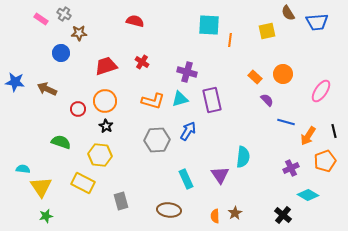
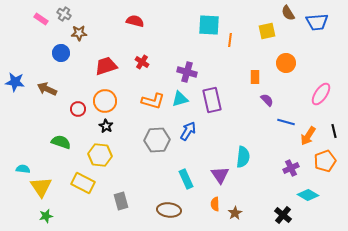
orange circle at (283, 74): moved 3 px right, 11 px up
orange rectangle at (255, 77): rotated 48 degrees clockwise
pink ellipse at (321, 91): moved 3 px down
orange semicircle at (215, 216): moved 12 px up
